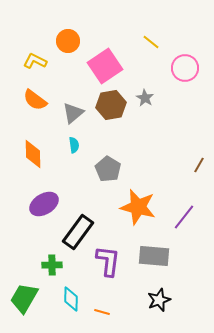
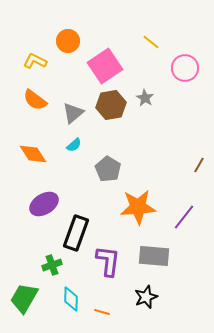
cyan semicircle: rotated 56 degrees clockwise
orange diamond: rotated 32 degrees counterclockwise
orange star: rotated 18 degrees counterclockwise
black rectangle: moved 2 px left, 1 px down; rotated 16 degrees counterclockwise
green cross: rotated 18 degrees counterclockwise
black star: moved 13 px left, 3 px up
